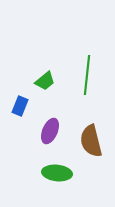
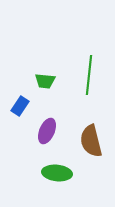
green line: moved 2 px right
green trapezoid: rotated 45 degrees clockwise
blue rectangle: rotated 12 degrees clockwise
purple ellipse: moved 3 px left
